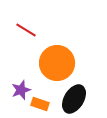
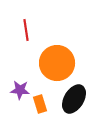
red line: rotated 50 degrees clockwise
purple star: moved 1 px left; rotated 24 degrees clockwise
orange rectangle: rotated 54 degrees clockwise
